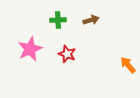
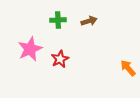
brown arrow: moved 2 px left, 1 px down
red star: moved 7 px left, 5 px down; rotated 24 degrees clockwise
orange arrow: moved 3 px down
